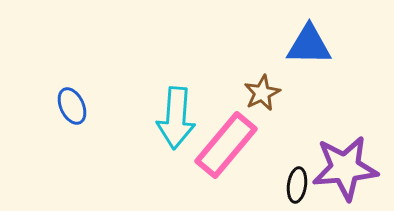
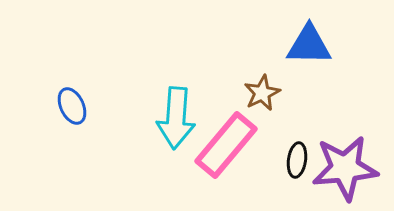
black ellipse: moved 25 px up
